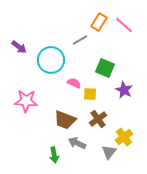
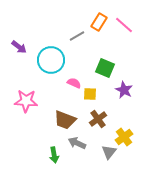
gray line: moved 3 px left, 4 px up
